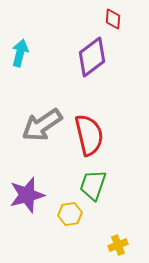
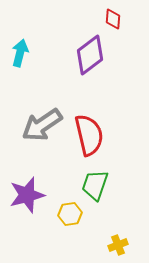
purple diamond: moved 2 px left, 2 px up
green trapezoid: moved 2 px right
